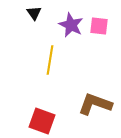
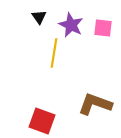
black triangle: moved 5 px right, 4 px down
pink square: moved 4 px right, 2 px down
yellow line: moved 4 px right, 7 px up
